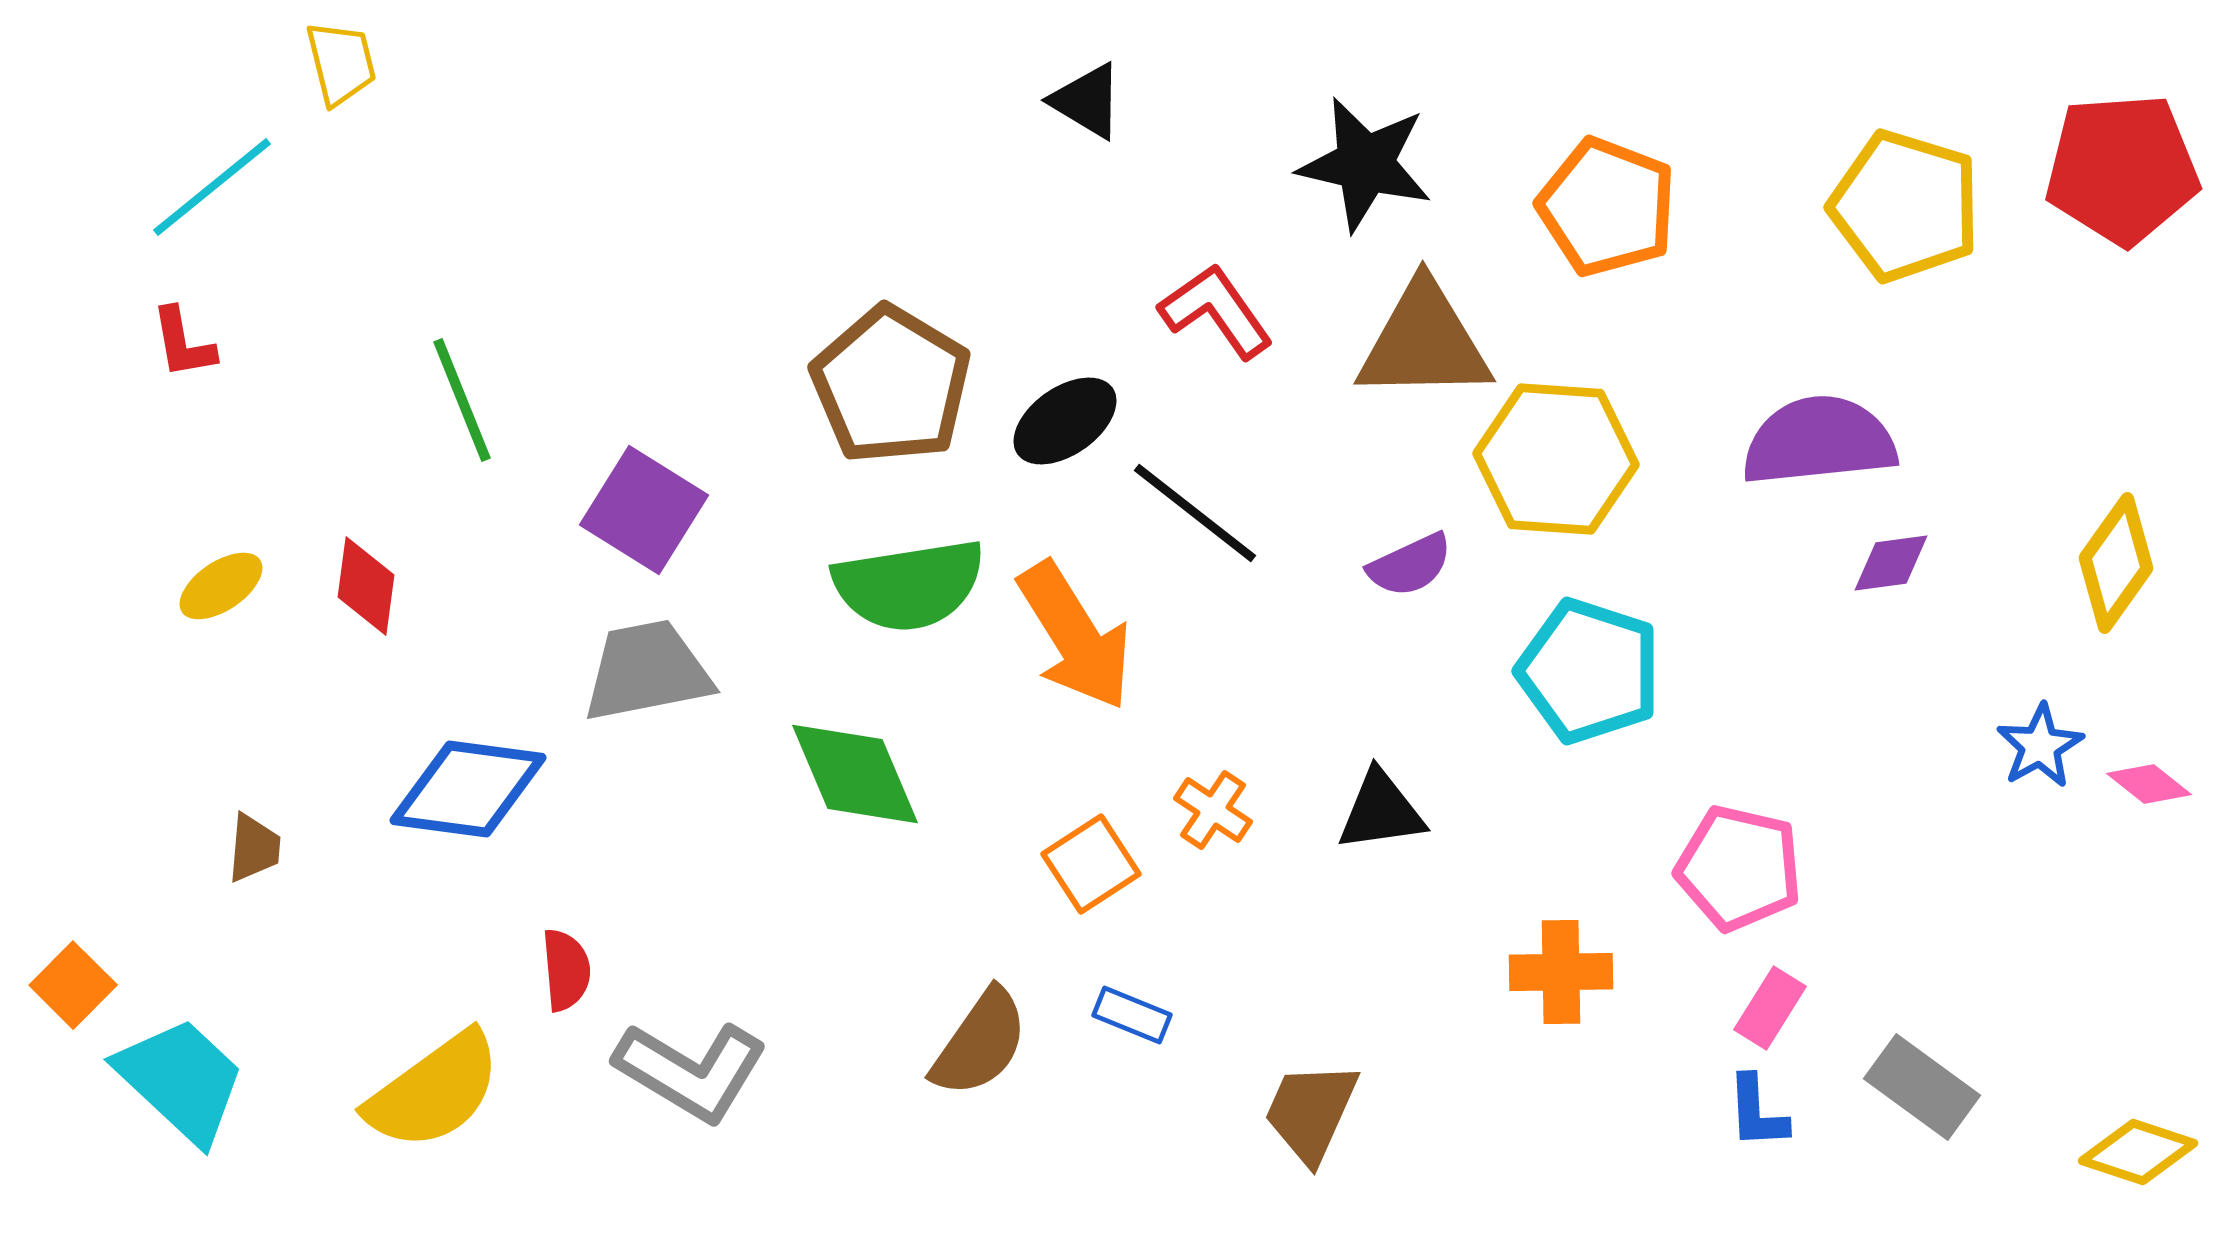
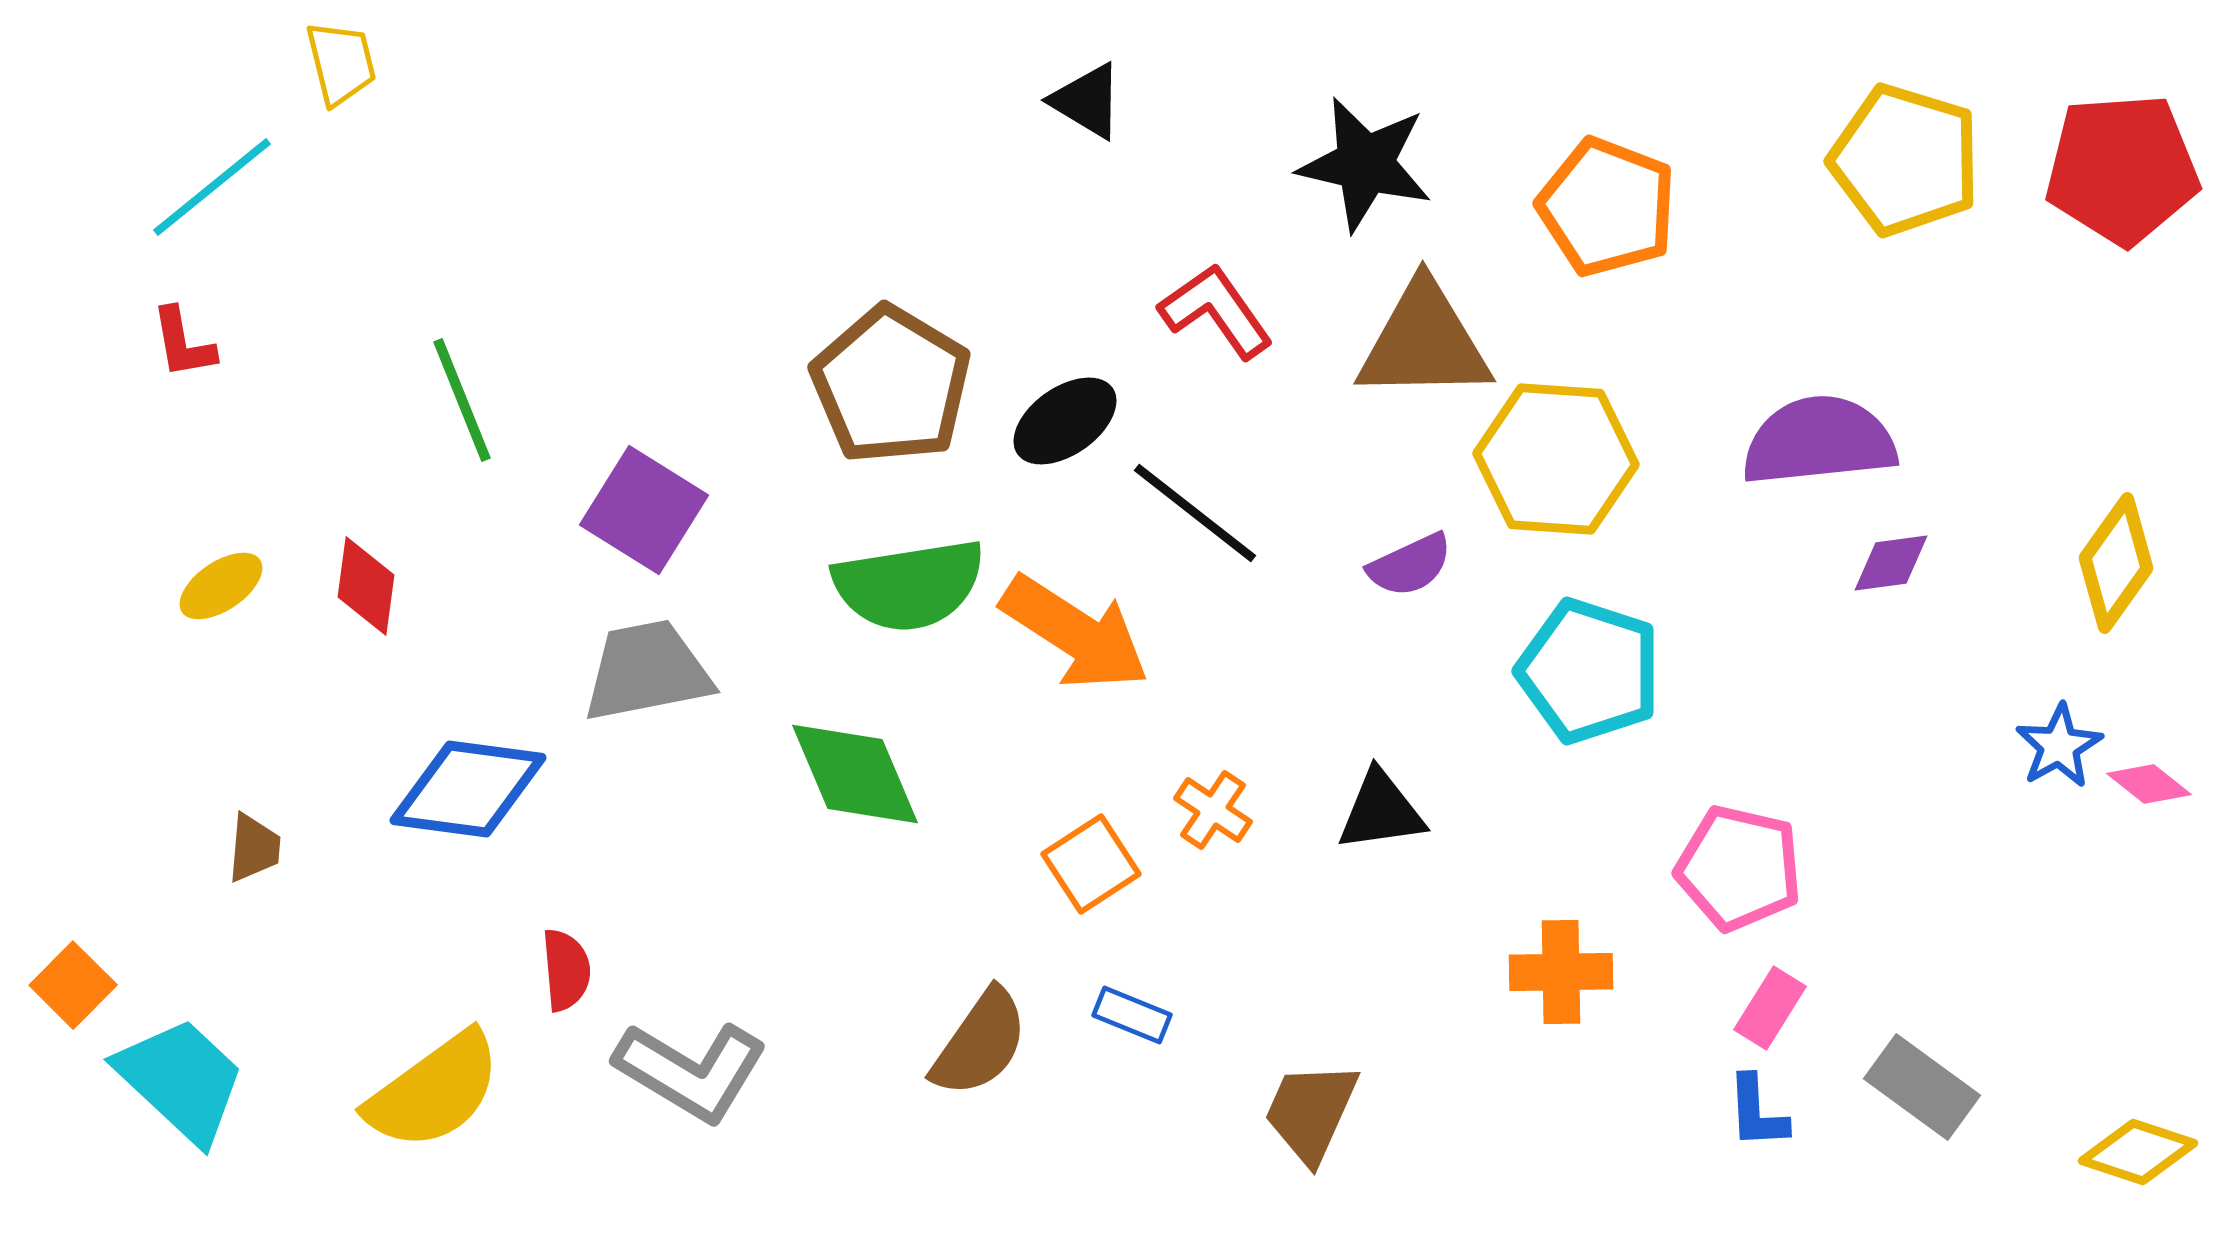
yellow pentagon at (1905, 206): moved 46 px up
orange arrow at (1075, 636): moved 3 px up; rotated 25 degrees counterclockwise
blue star at (2040, 746): moved 19 px right
